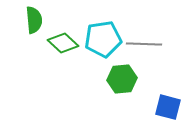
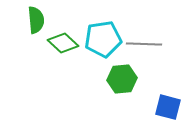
green semicircle: moved 2 px right
